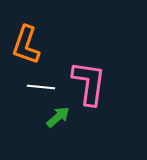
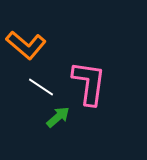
orange L-shape: rotated 69 degrees counterclockwise
white line: rotated 28 degrees clockwise
